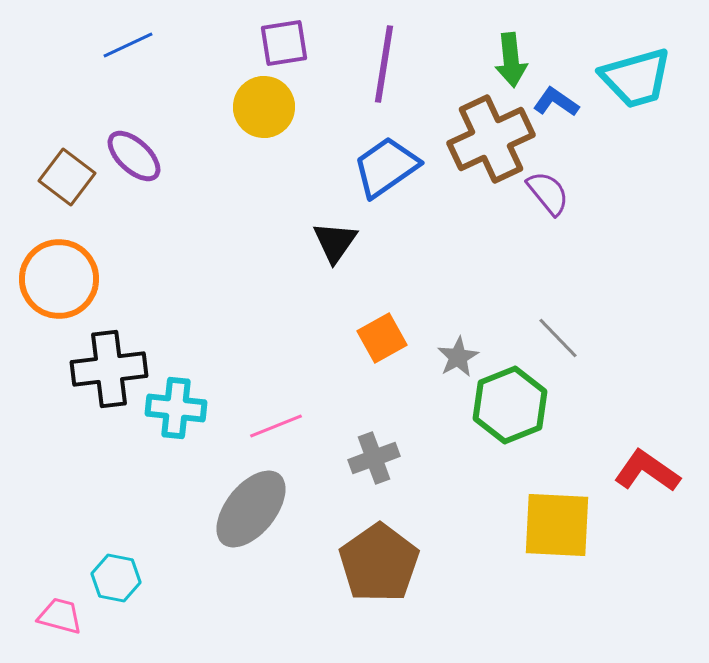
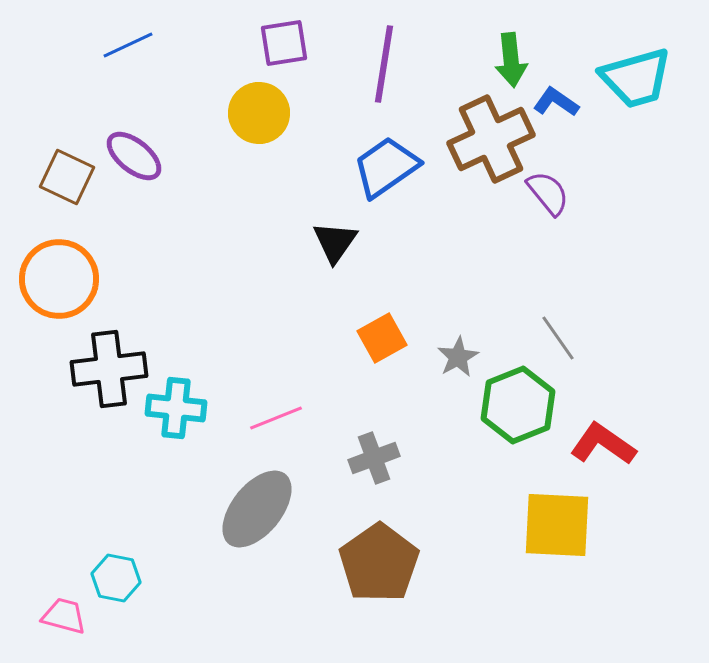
yellow circle: moved 5 px left, 6 px down
purple ellipse: rotated 4 degrees counterclockwise
brown square: rotated 12 degrees counterclockwise
gray line: rotated 9 degrees clockwise
green hexagon: moved 8 px right
pink line: moved 8 px up
red L-shape: moved 44 px left, 27 px up
gray ellipse: moved 6 px right
pink trapezoid: moved 4 px right
